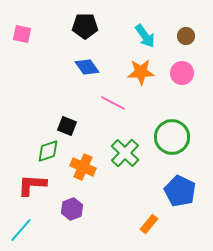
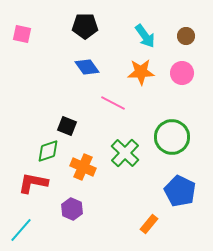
red L-shape: moved 1 px right, 2 px up; rotated 8 degrees clockwise
purple hexagon: rotated 15 degrees counterclockwise
